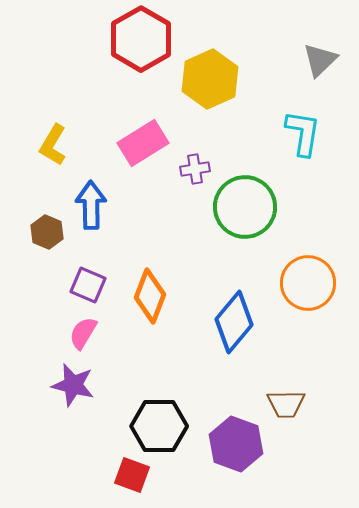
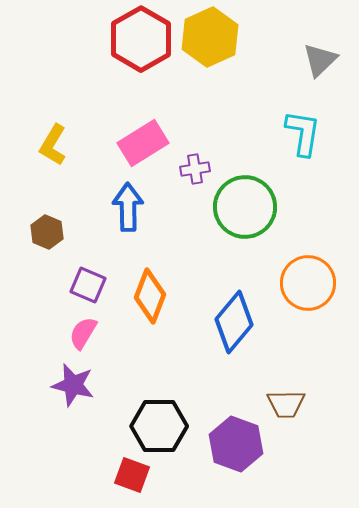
yellow hexagon: moved 42 px up
blue arrow: moved 37 px right, 2 px down
